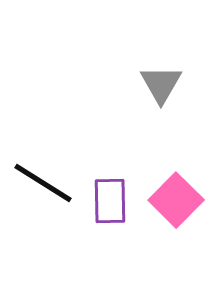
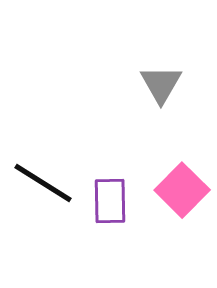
pink square: moved 6 px right, 10 px up
